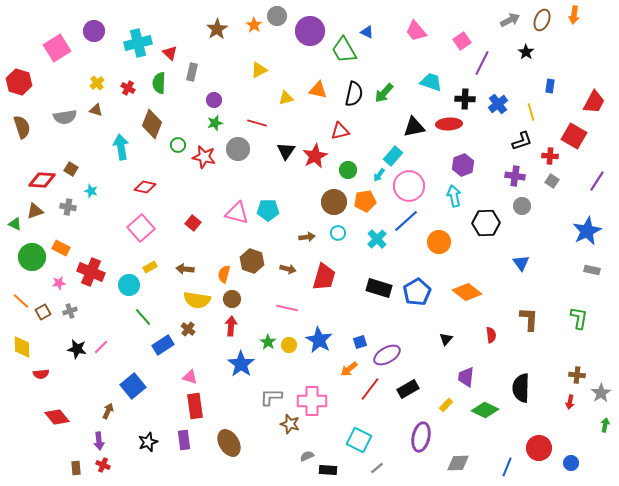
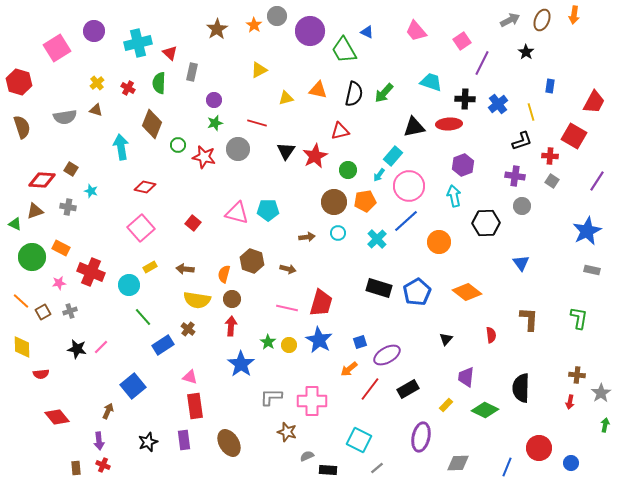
red trapezoid at (324, 277): moved 3 px left, 26 px down
brown star at (290, 424): moved 3 px left, 8 px down
